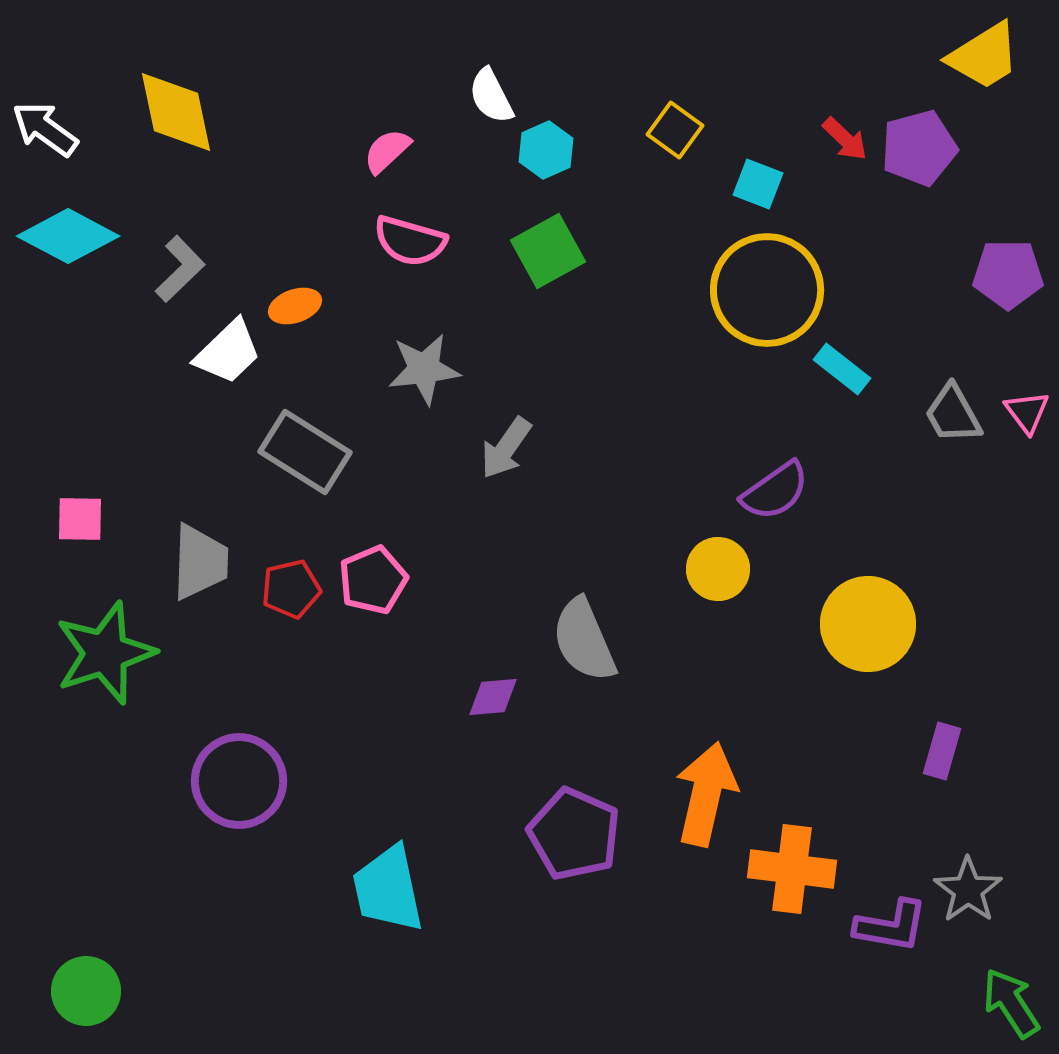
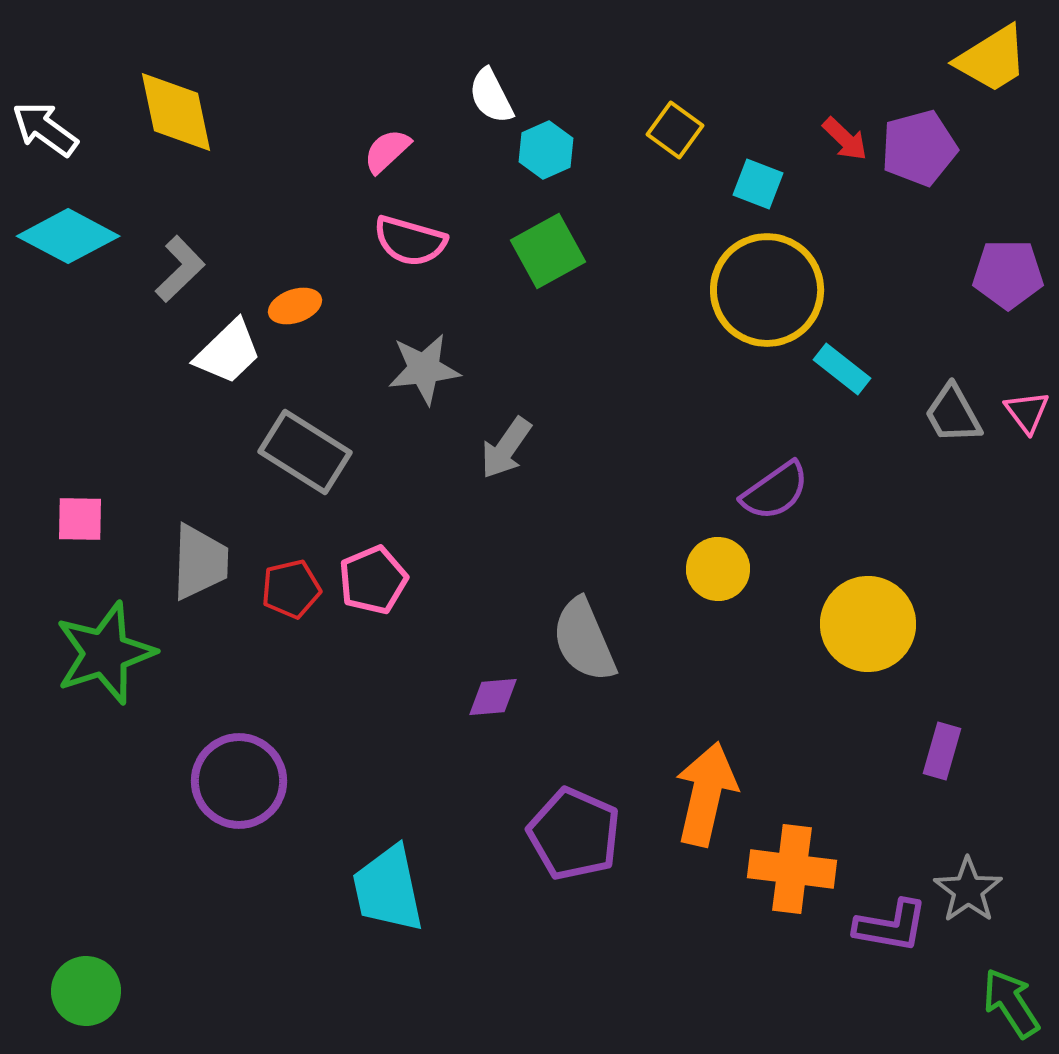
yellow trapezoid at (984, 56): moved 8 px right, 3 px down
